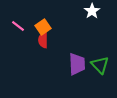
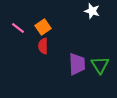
white star: rotated 21 degrees counterclockwise
pink line: moved 2 px down
red semicircle: moved 6 px down
green triangle: rotated 12 degrees clockwise
